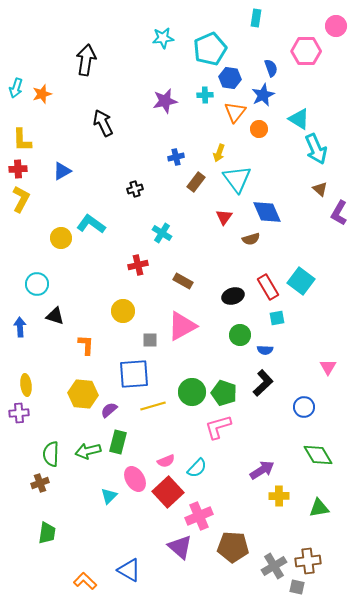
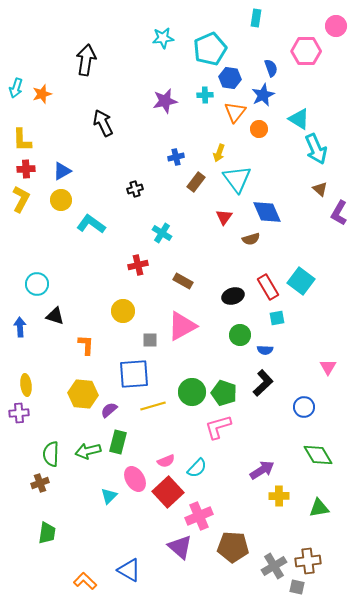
red cross at (18, 169): moved 8 px right
yellow circle at (61, 238): moved 38 px up
